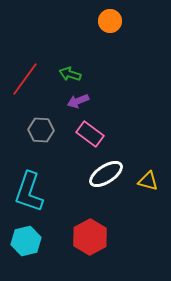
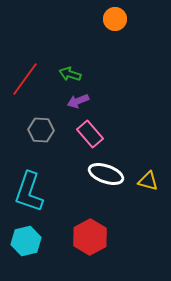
orange circle: moved 5 px right, 2 px up
pink rectangle: rotated 12 degrees clockwise
white ellipse: rotated 52 degrees clockwise
